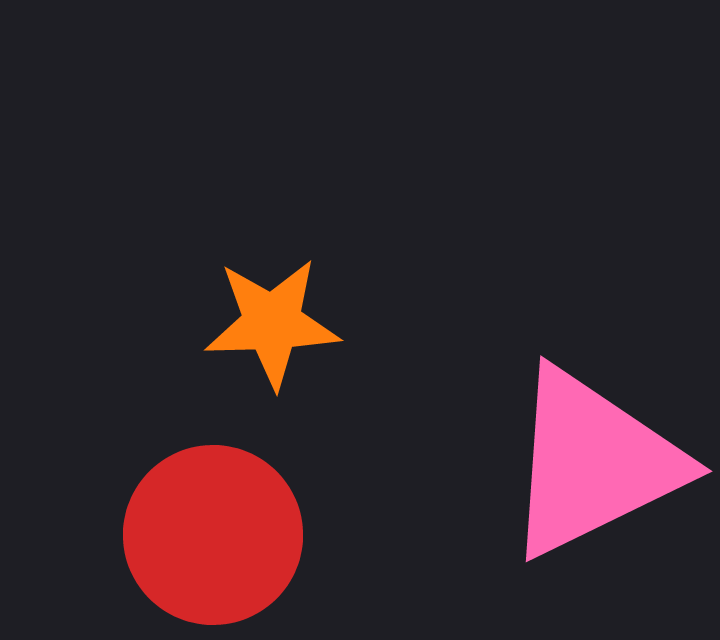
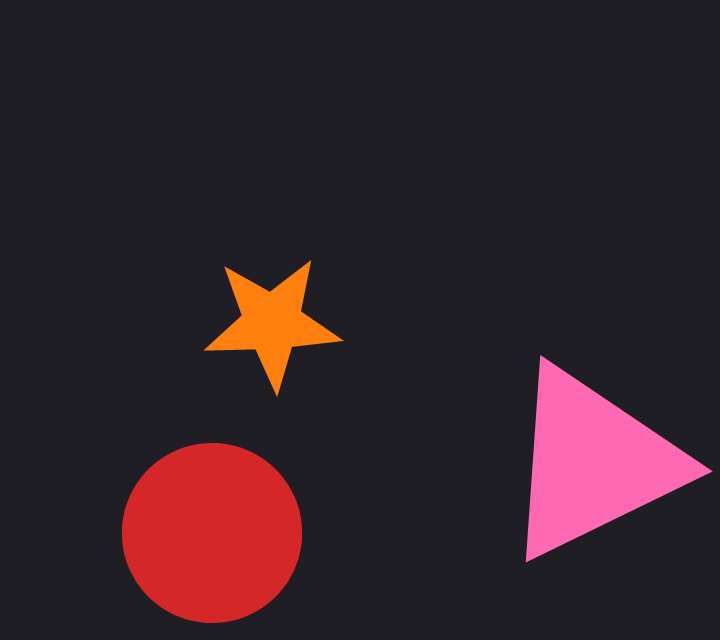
red circle: moved 1 px left, 2 px up
